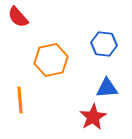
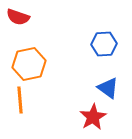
red semicircle: rotated 30 degrees counterclockwise
blue hexagon: rotated 10 degrees counterclockwise
orange hexagon: moved 22 px left, 4 px down
blue triangle: moved 1 px right; rotated 40 degrees clockwise
